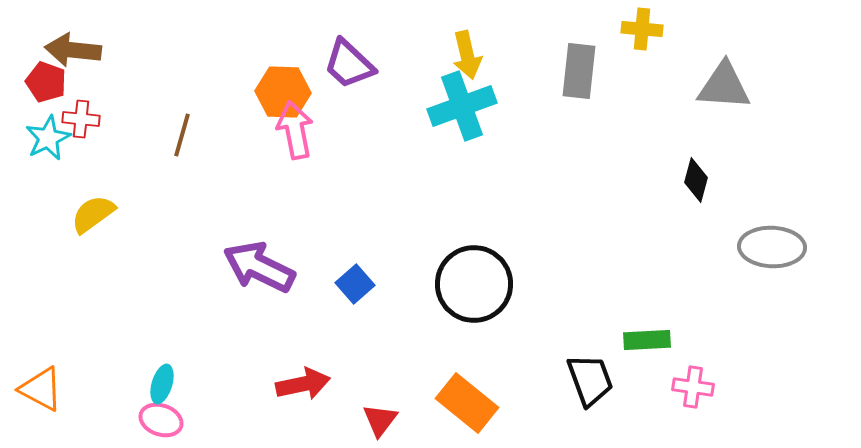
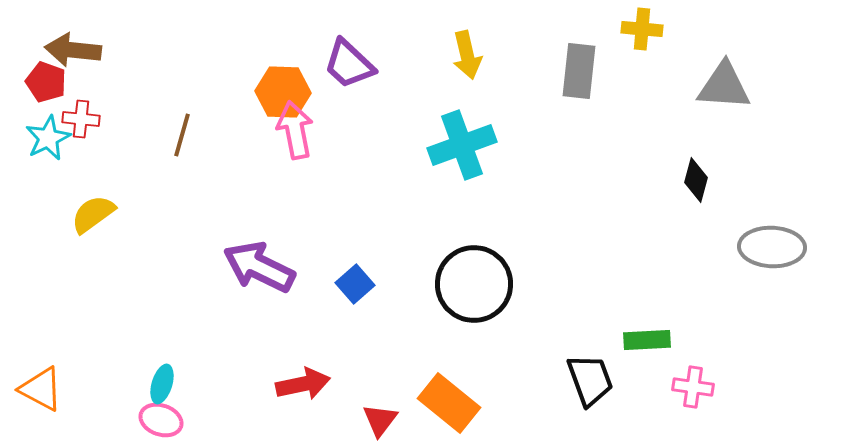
cyan cross: moved 39 px down
orange rectangle: moved 18 px left
